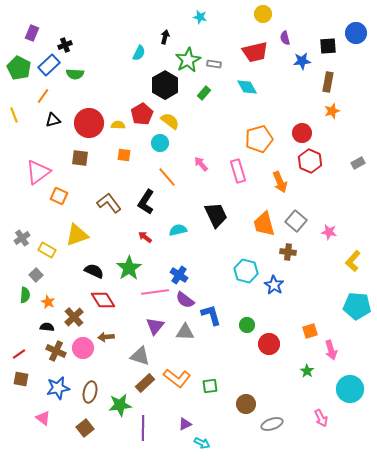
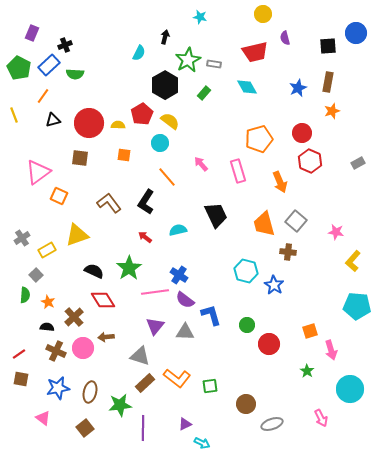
blue star at (302, 61): moved 4 px left, 27 px down; rotated 18 degrees counterclockwise
pink star at (329, 232): moved 7 px right
yellow rectangle at (47, 250): rotated 60 degrees counterclockwise
